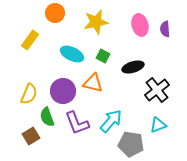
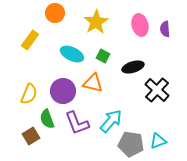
yellow star: rotated 20 degrees counterclockwise
black cross: rotated 10 degrees counterclockwise
green semicircle: moved 2 px down
cyan triangle: moved 16 px down
